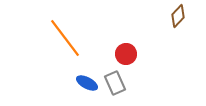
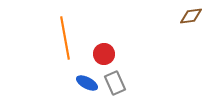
brown diamond: moved 13 px right; rotated 40 degrees clockwise
orange line: rotated 27 degrees clockwise
red circle: moved 22 px left
